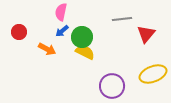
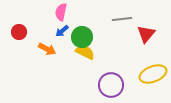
purple circle: moved 1 px left, 1 px up
